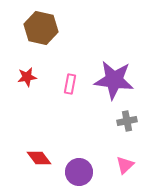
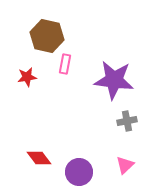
brown hexagon: moved 6 px right, 8 px down
pink rectangle: moved 5 px left, 20 px up
